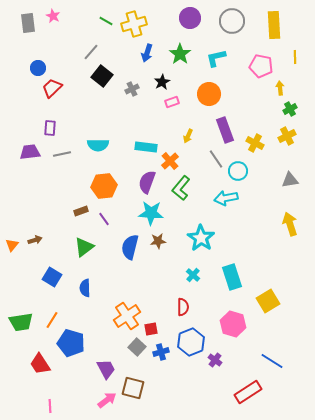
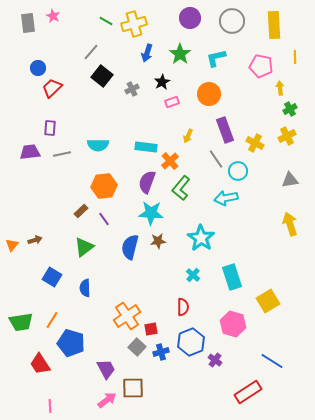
brown rectangle at (81, 211): rotated 24 degrees counterclockwise
brown square at (133, 388): rotated 15 degrees counterclockwise
